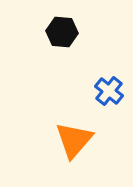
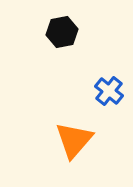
black hexagon: rotated 16 degrees counterclockwise
